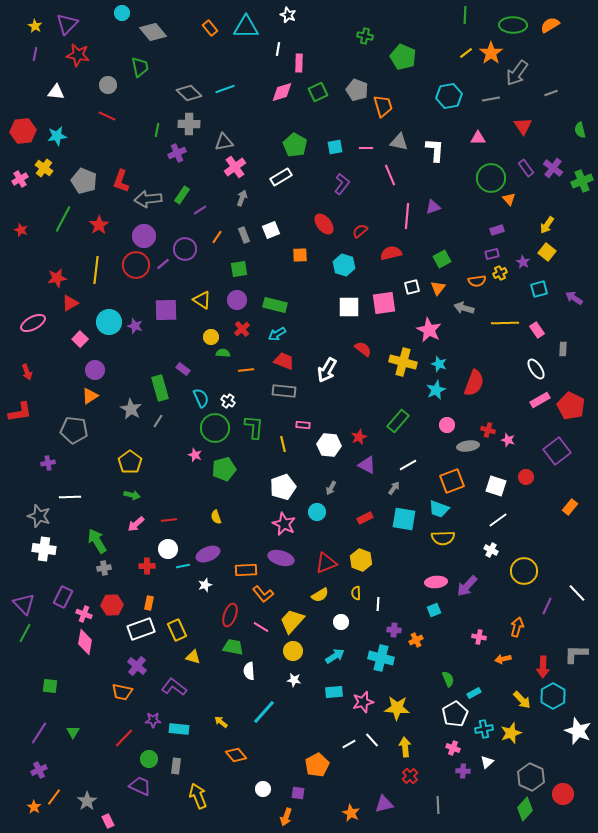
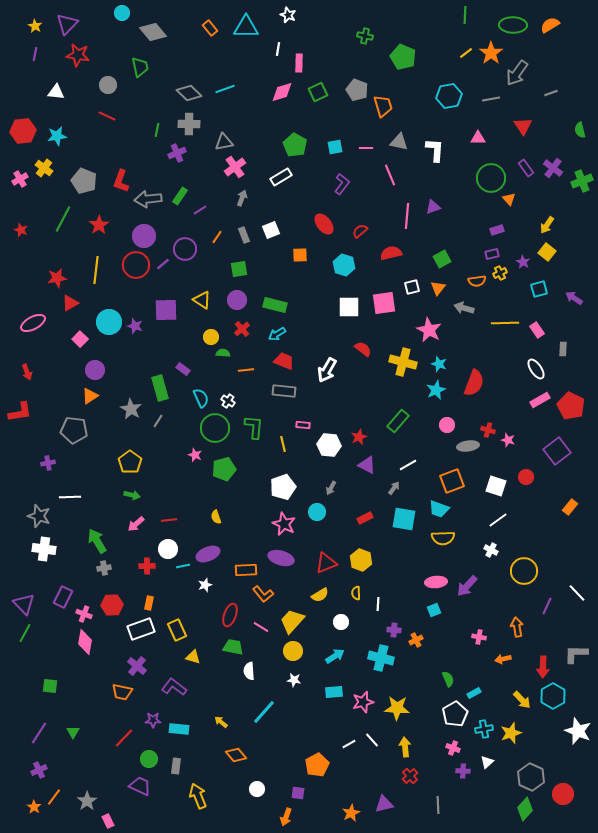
green rectangle at (182, 195): moved 2 px left, 1 px down
orange arrow at (517, 627): rotated 24 degrees counterclockwise
white circle at (263, 789): moved 6 px left
orange star at (351, 813): rotated 18 degrees clockwise
